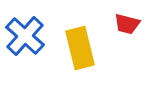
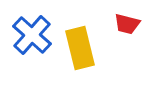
blue cross: moved 7 px right, 1 px up
